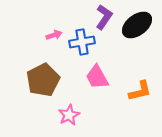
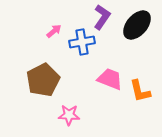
purple L-shape: moved 2 px left
black ellipse: rotated 12 degrees counterclockwise
pink arrow: moved 4 px up; rotated 21 degrees counterclockwise
pink trapezoid: moved 13 px right, 2 px down; rotated 140 degrees clockwise
orange L-shape: rotated 90 degrees clockwise
pink star: rotated 30 degrees clockwise
